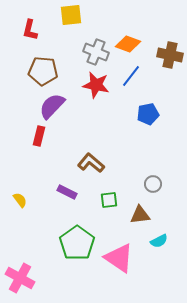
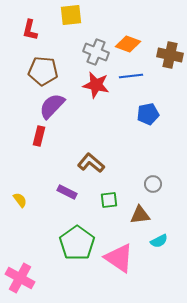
blue line: rotated 45 degrees clockwise
